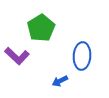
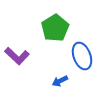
green pentagon: moved 14 px right
blue ellipse: rotated 24 degrees counterclockwise
